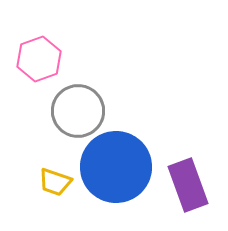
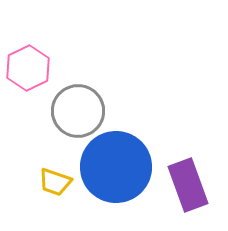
pink hexagon: moved 11 px left, 9 px down; rotated 6 degrees counterclockwise
